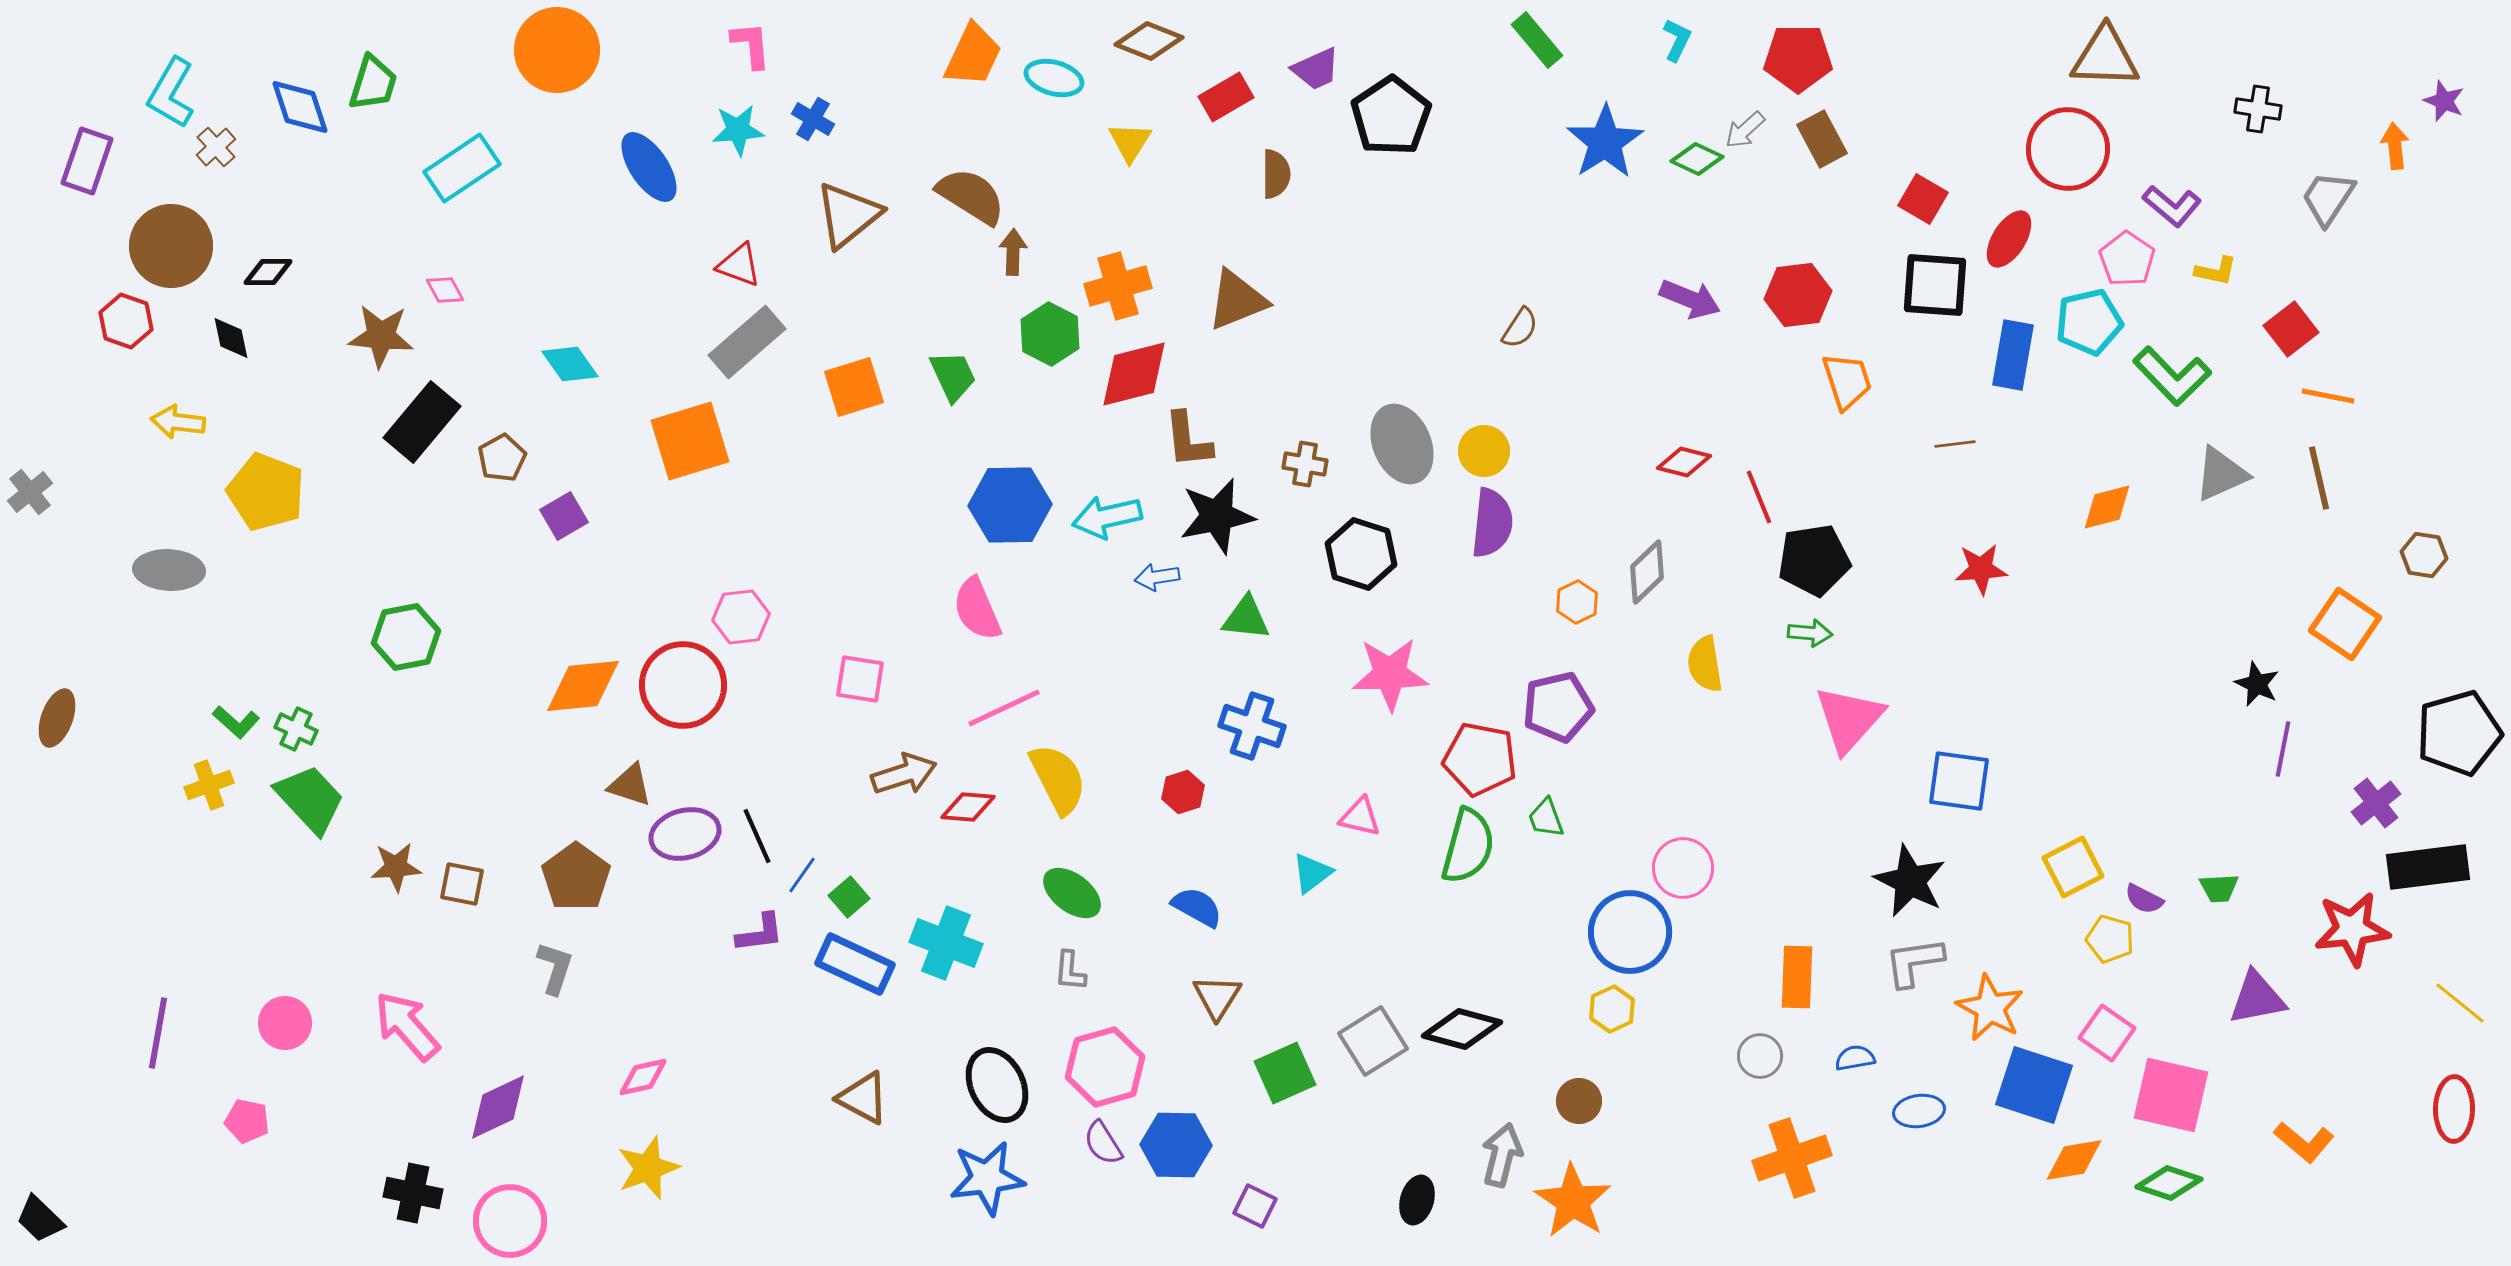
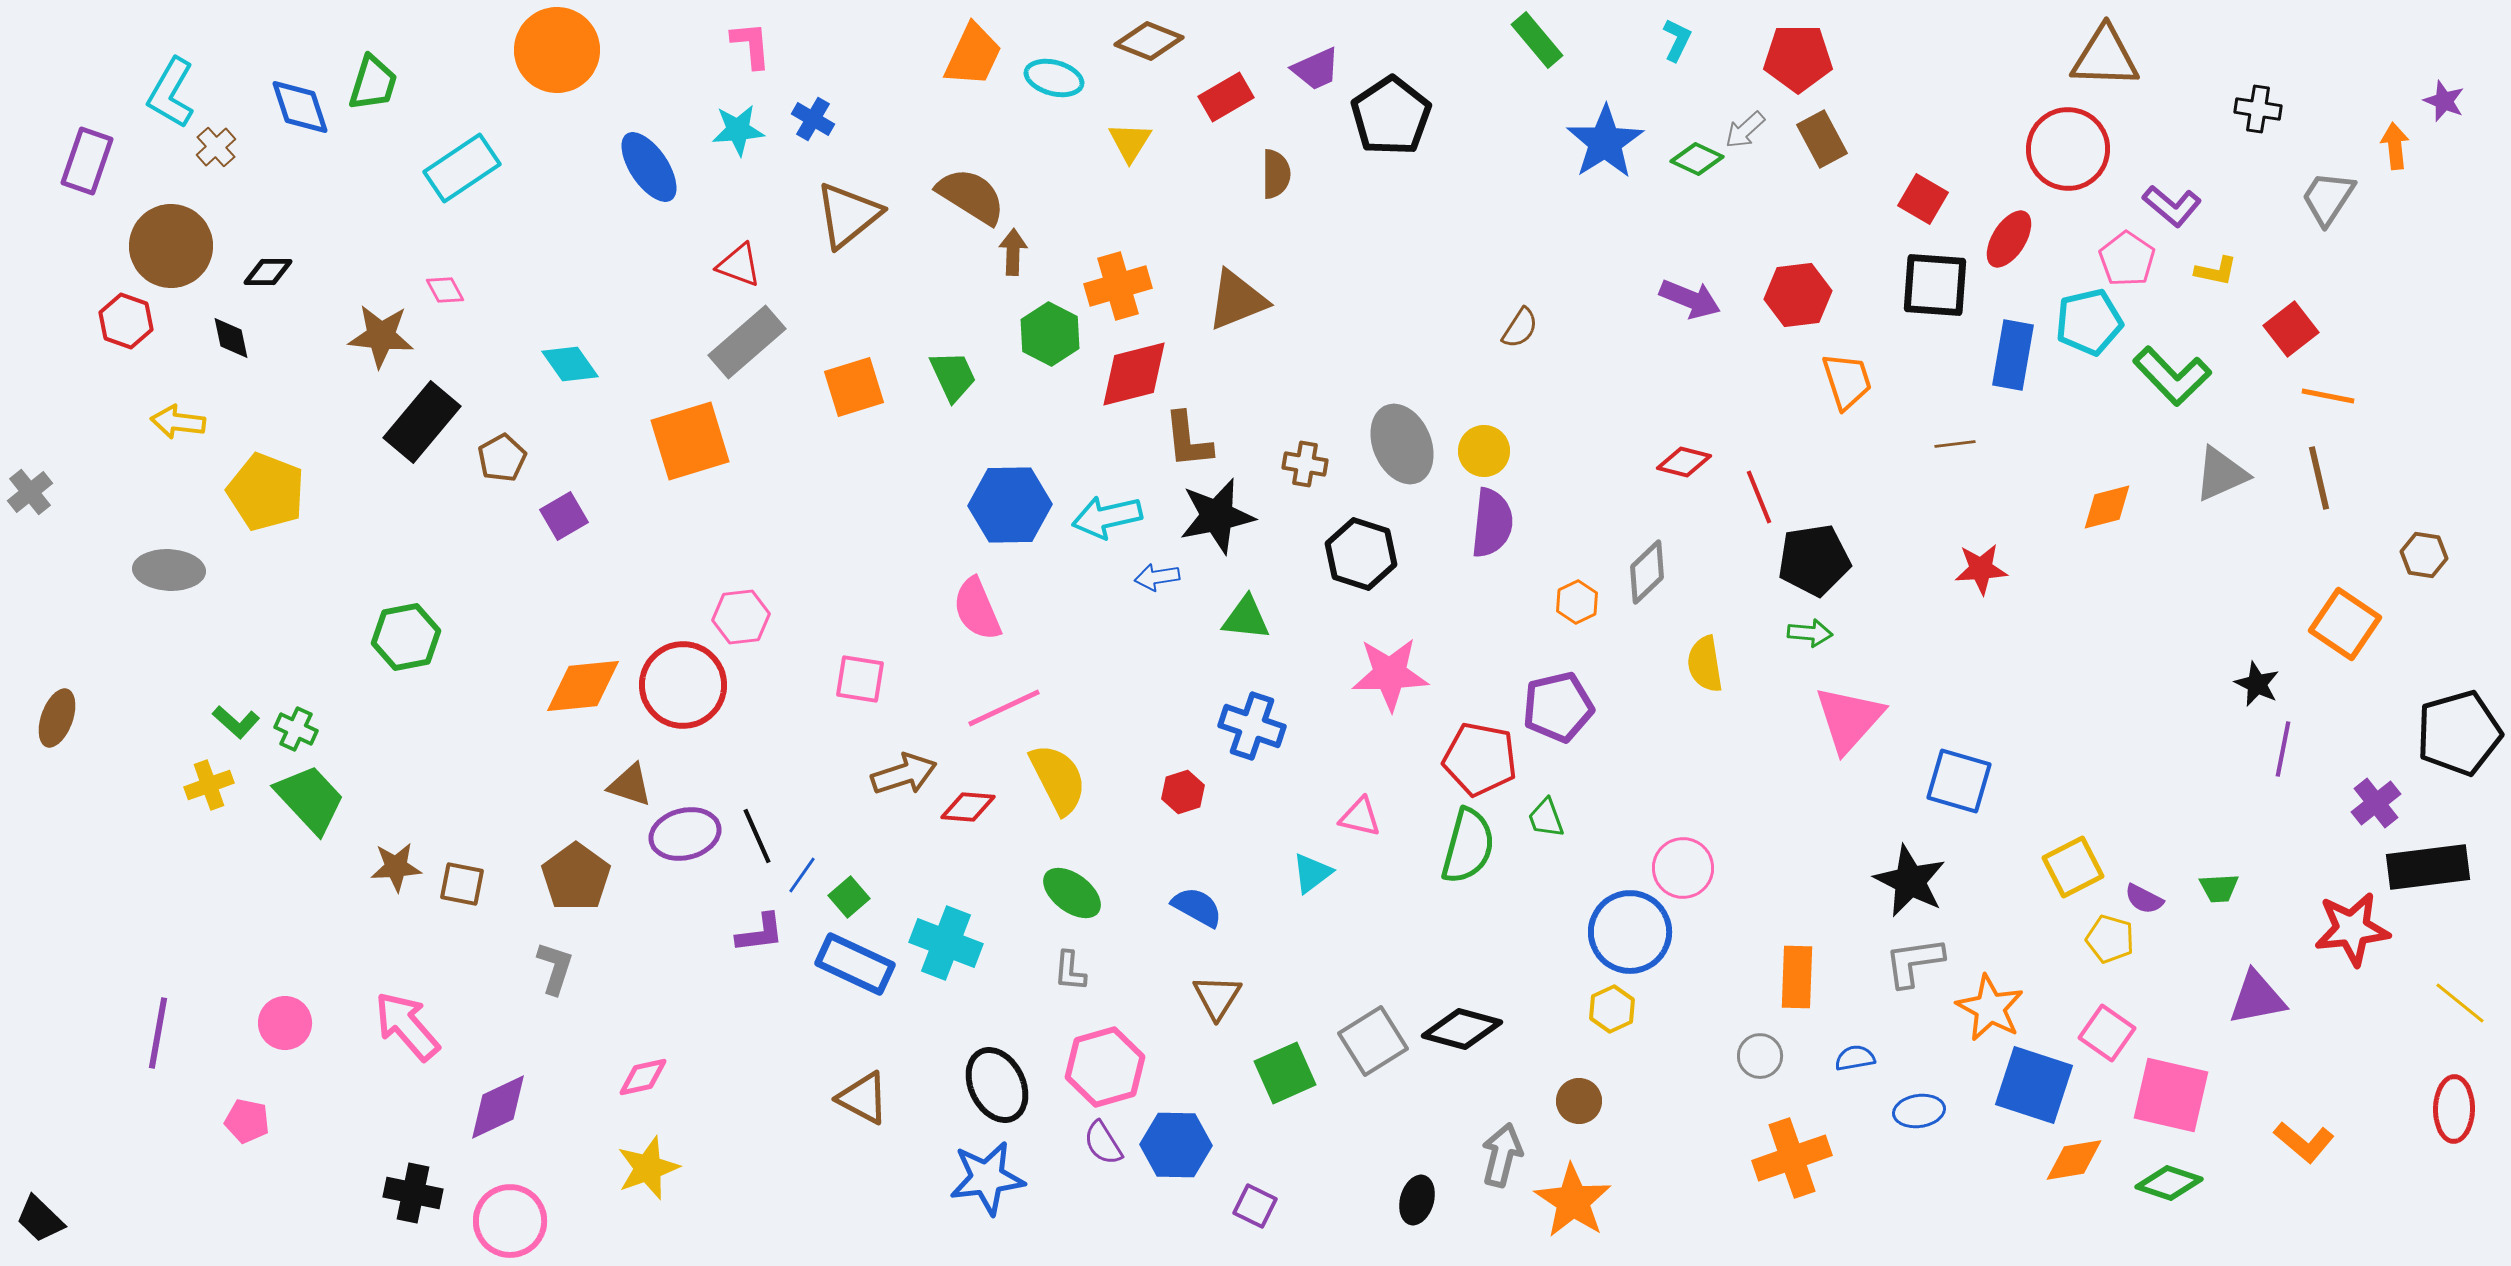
blue square at (1959, 781): rotated 8 degrees clockwise
